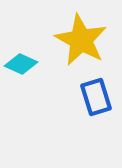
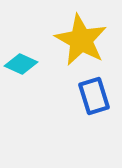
blue rectangle: moved 2 px left, 1 px up
